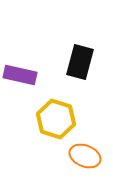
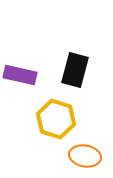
black rectangle: moved 5 px left, 8 px down
orange ellipse: rotated 12 degrees counterclockwise
